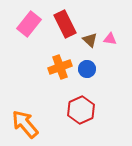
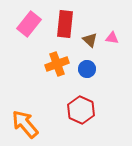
red rectangle: rotated 32 degrees clockwise
pink triangle: moved 2 px right, 1 px up
orange cross: moved 3 px left, 3 px up
red hexagon: rotated 12 degrees counterclockwise
